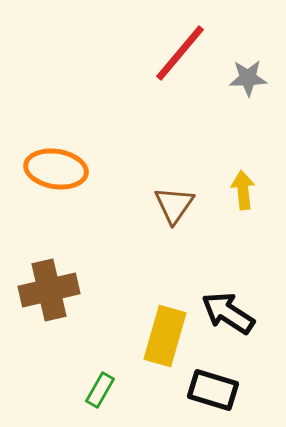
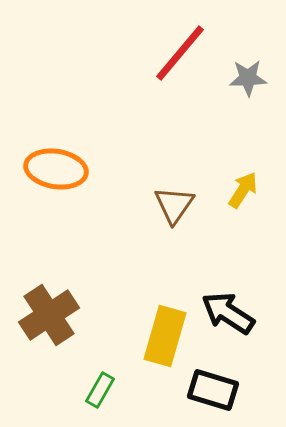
yellow arrow: rotated 39 degrees clockwise
brown cross: moved 25 px down; rotated 20 degrees counterclockwise
